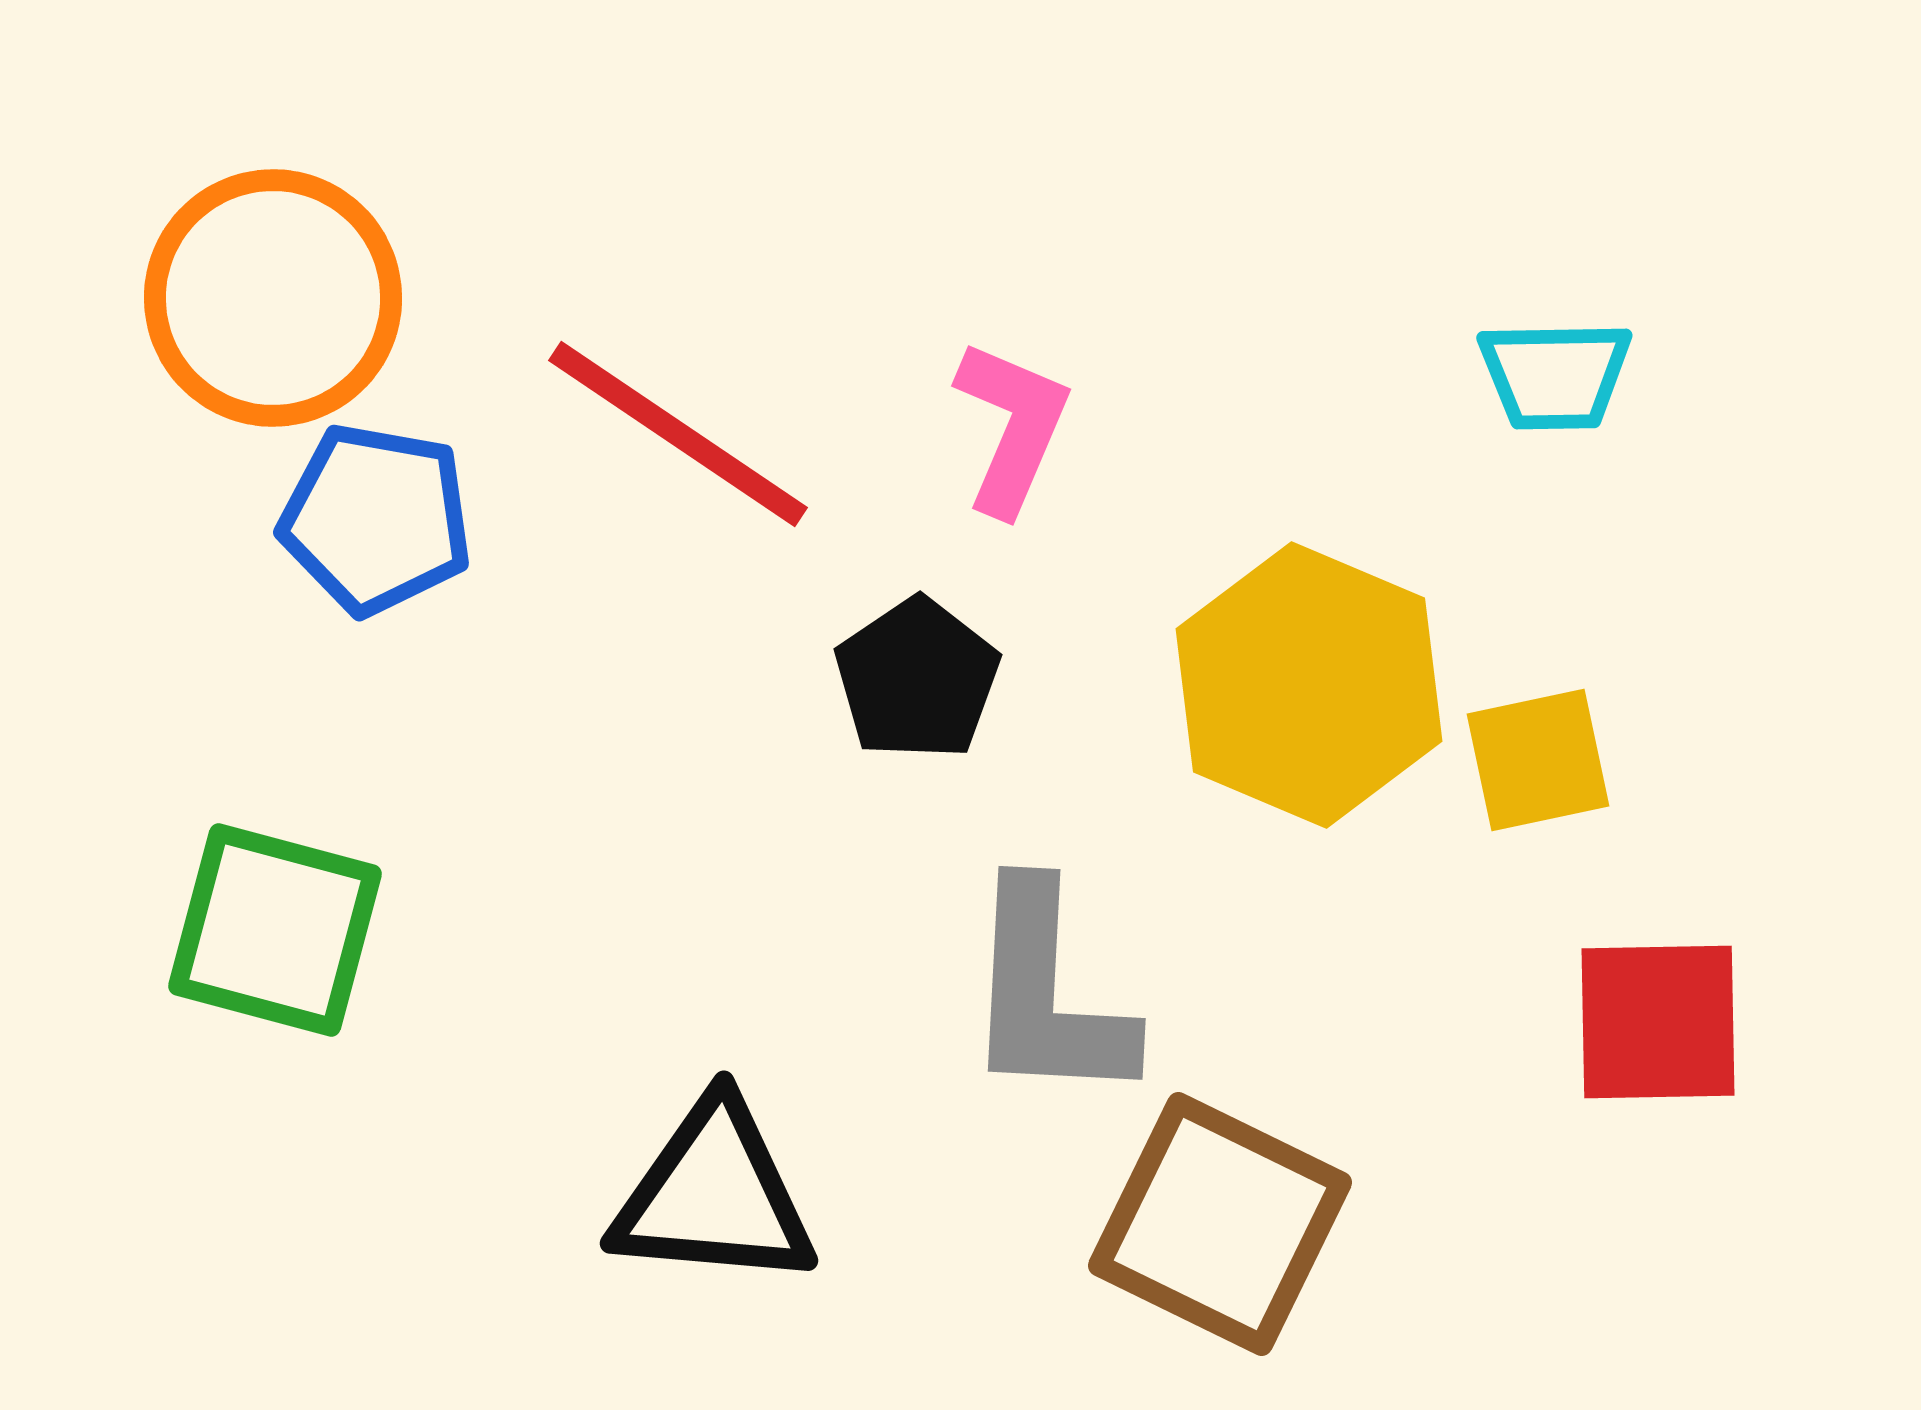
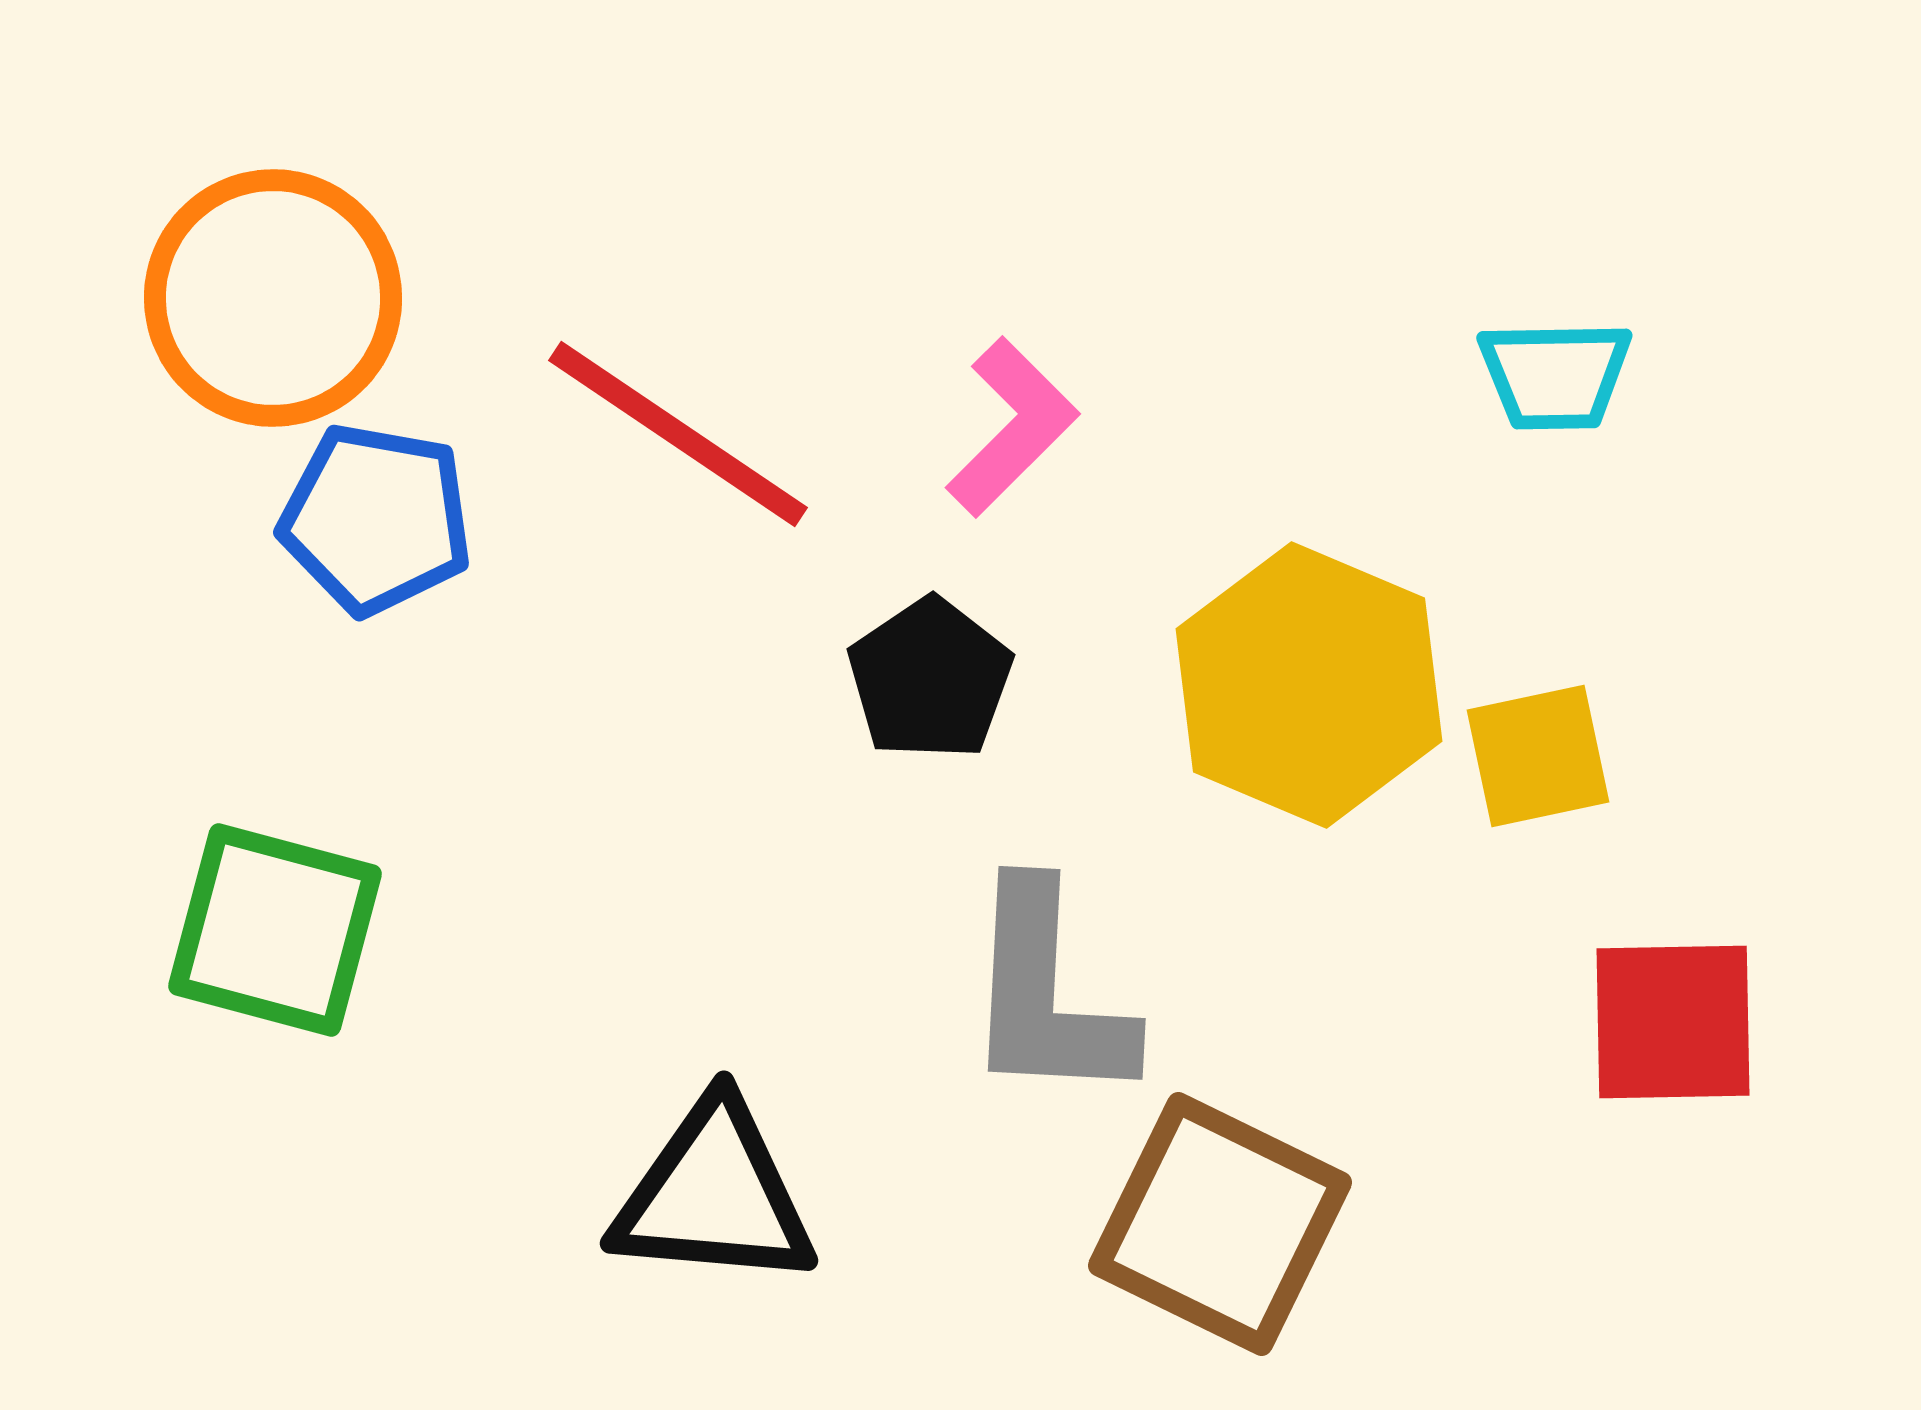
pink L-shape: rotated 22 degrees clockwise
black pentagon: moved 13 px right
yellow square: moved 4 px up
red square: moved 15 px right
